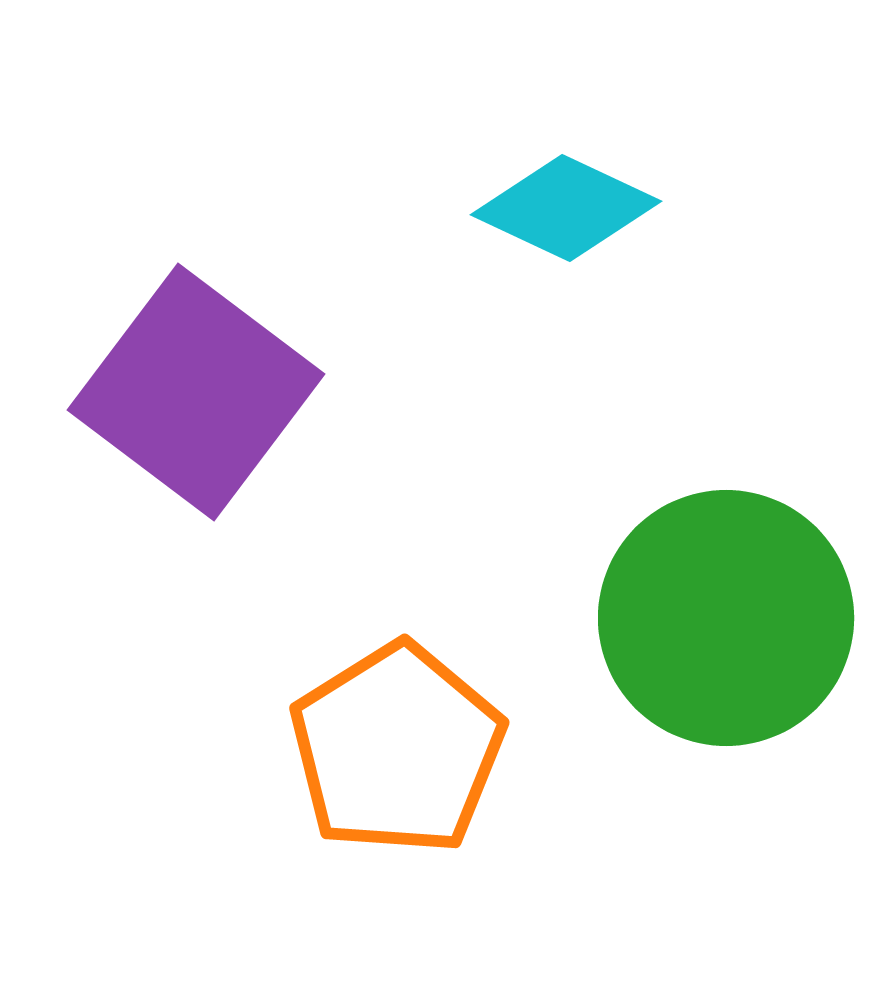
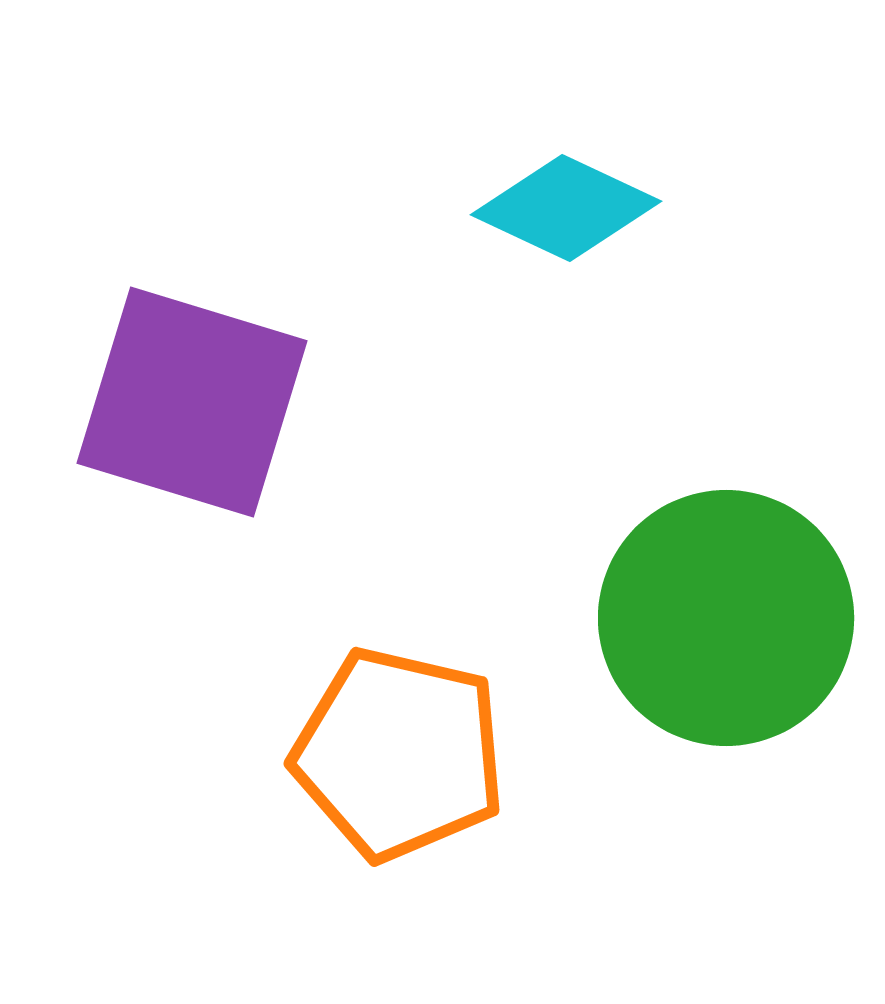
purple square: moved 4 px left, 10 px down; rotated 20 degrees counterclockwise
orange pentagon: moved 2 px right, 5 px down; rotated 27 degrees counterclockwise
